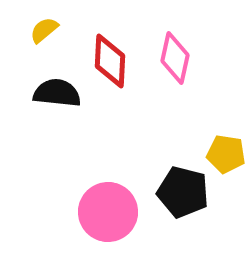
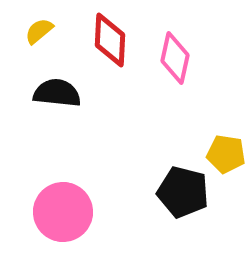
yellow semicircle: moved 5 px left, 1 px down
red diamond: moved 21 px up
pink circle: moved 45 px left
